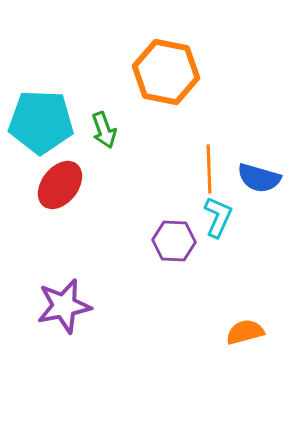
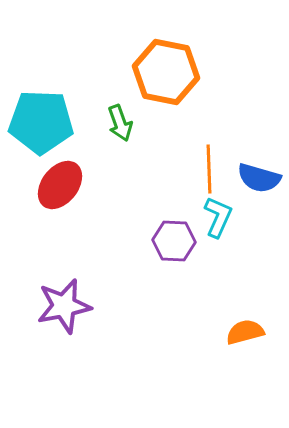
green arrow: moved 16 px right, 7 px up
